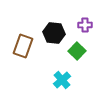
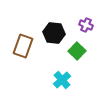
purple cross: moved 1 px right; rotated 24 degrees clockwise
